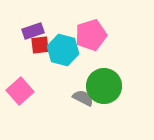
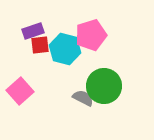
cyan hexagon: moved 2 px right, 1 px up
